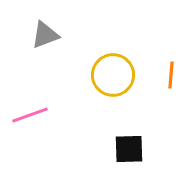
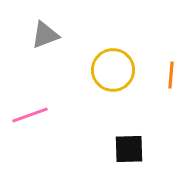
yellow circle: moved 5 px up
